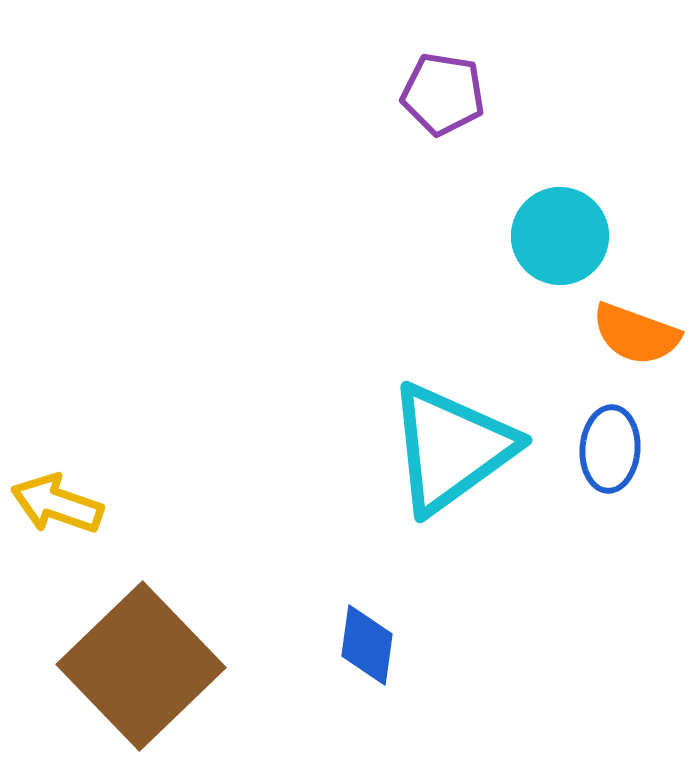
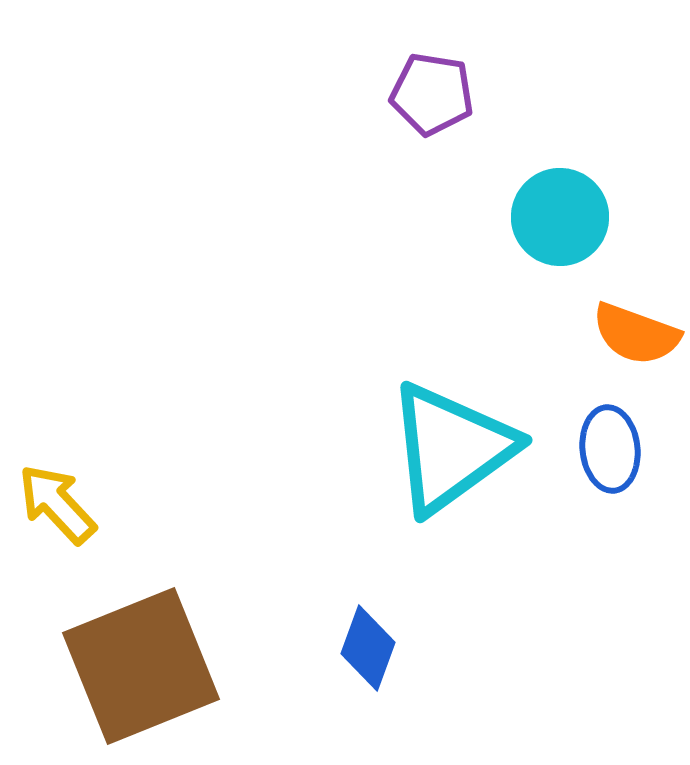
purple pentagon: moved 11 px left
cyan circle: moved 19 px up
blue ellipse: rotated 10 degrees counterclockwise
yellow arrow: rotated 28 degrees clockwise
blue diamond: moved 1 px right, 3 px down; rotated 12 degrees clockwise
brown square: rotated 22 degrees clockwise
